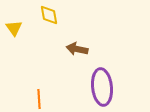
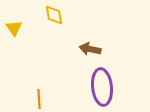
yellow diamond: moved 5 px right
brown arrow: moved 13 px right
